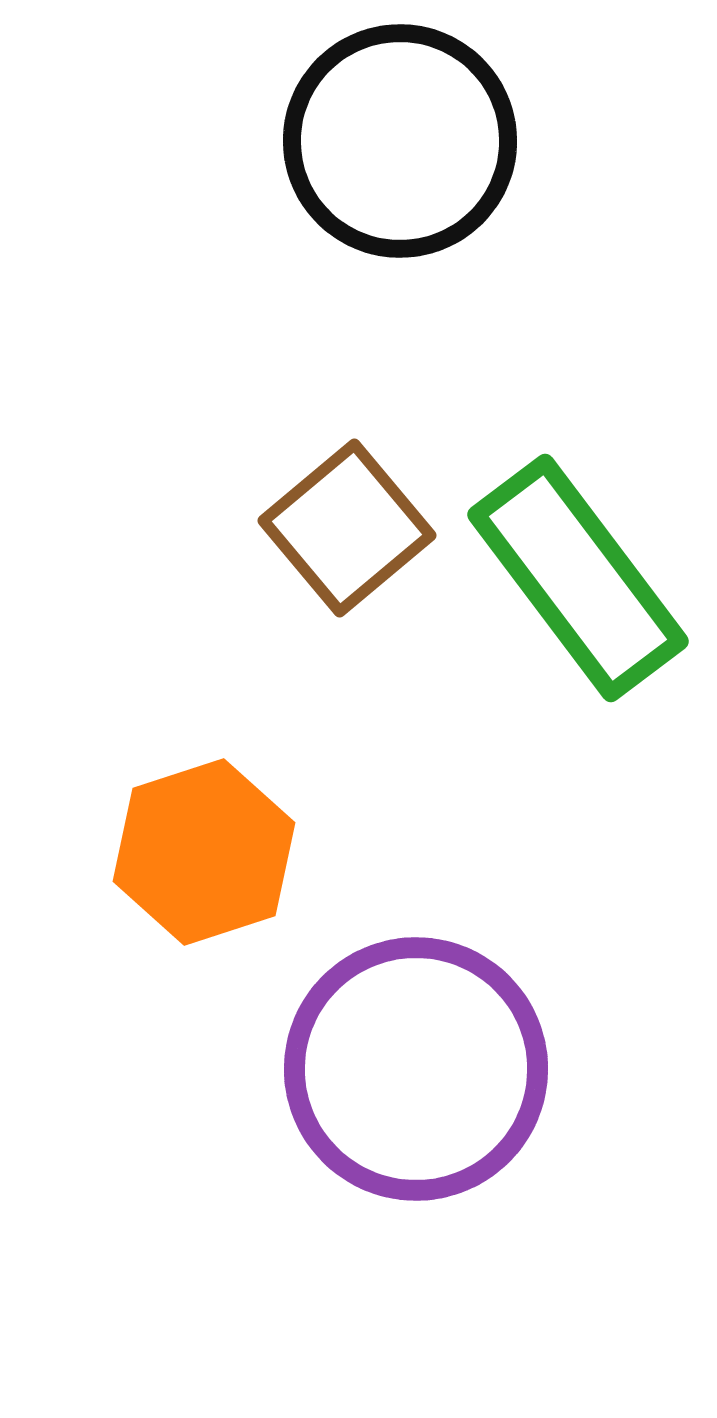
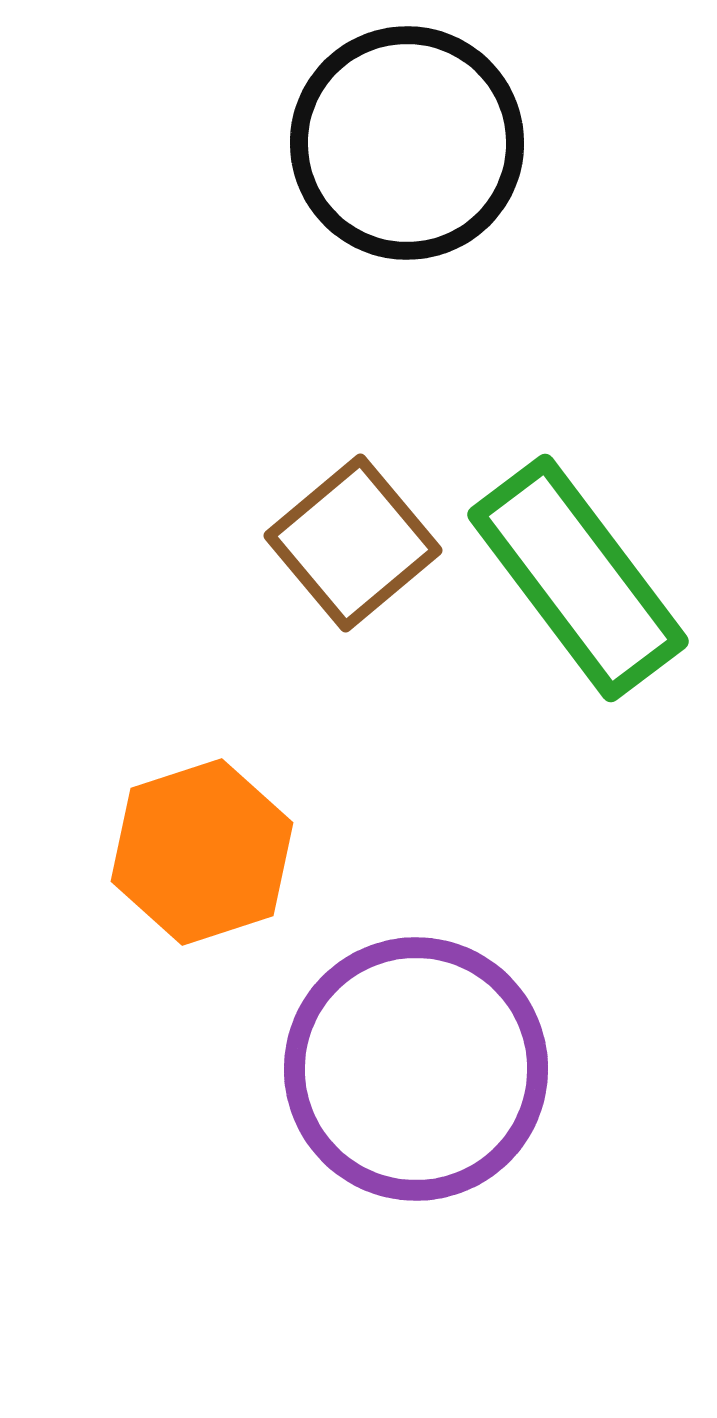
black circle: moved 7 px right, 2 px down
brown square: moved 6 px right, 15 px down
orange hexagon: moved 2 px left
